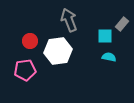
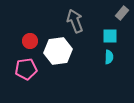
gray arrow: moved 6 px right, 1 px down
gray rectangle: moved 11 px up
cyan square: moved 5 px right
cyan semicircle: rotated 80 degrees clockwise
pink pentagon: moved 1 px right, 1 px up
